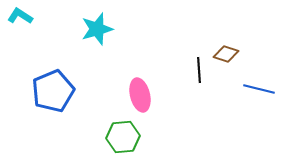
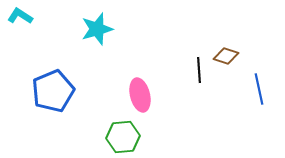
brown diamond: moved 2 px down
blue line: rotated 64 degrees clockwise
